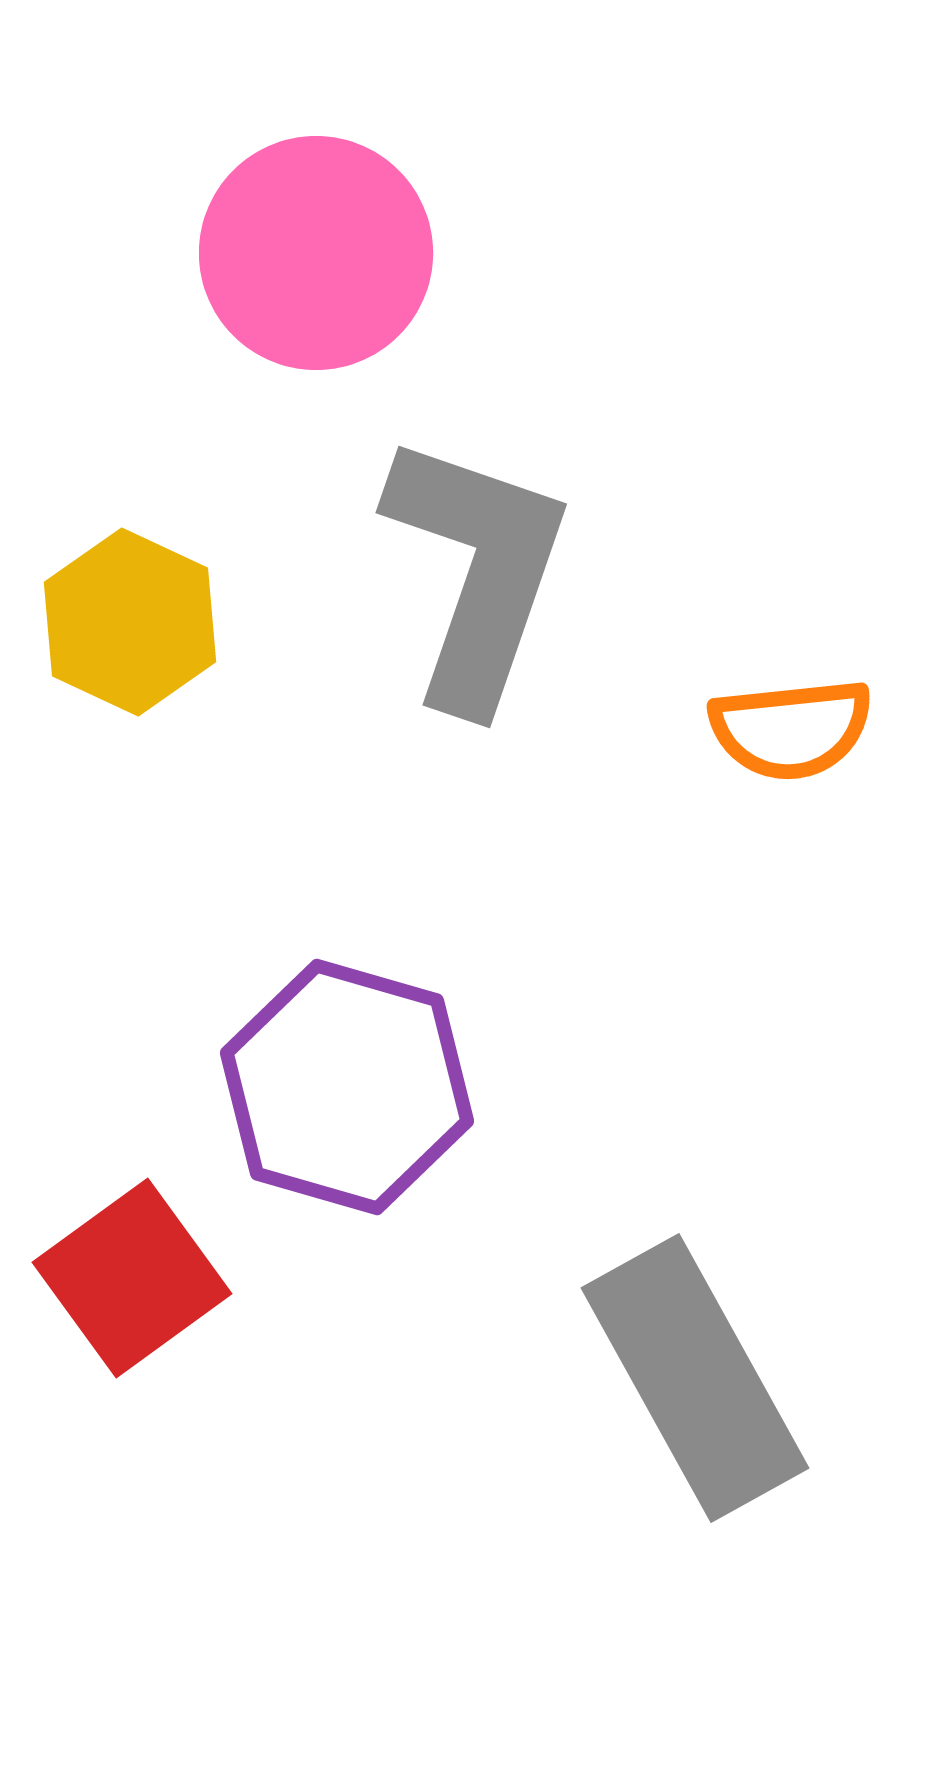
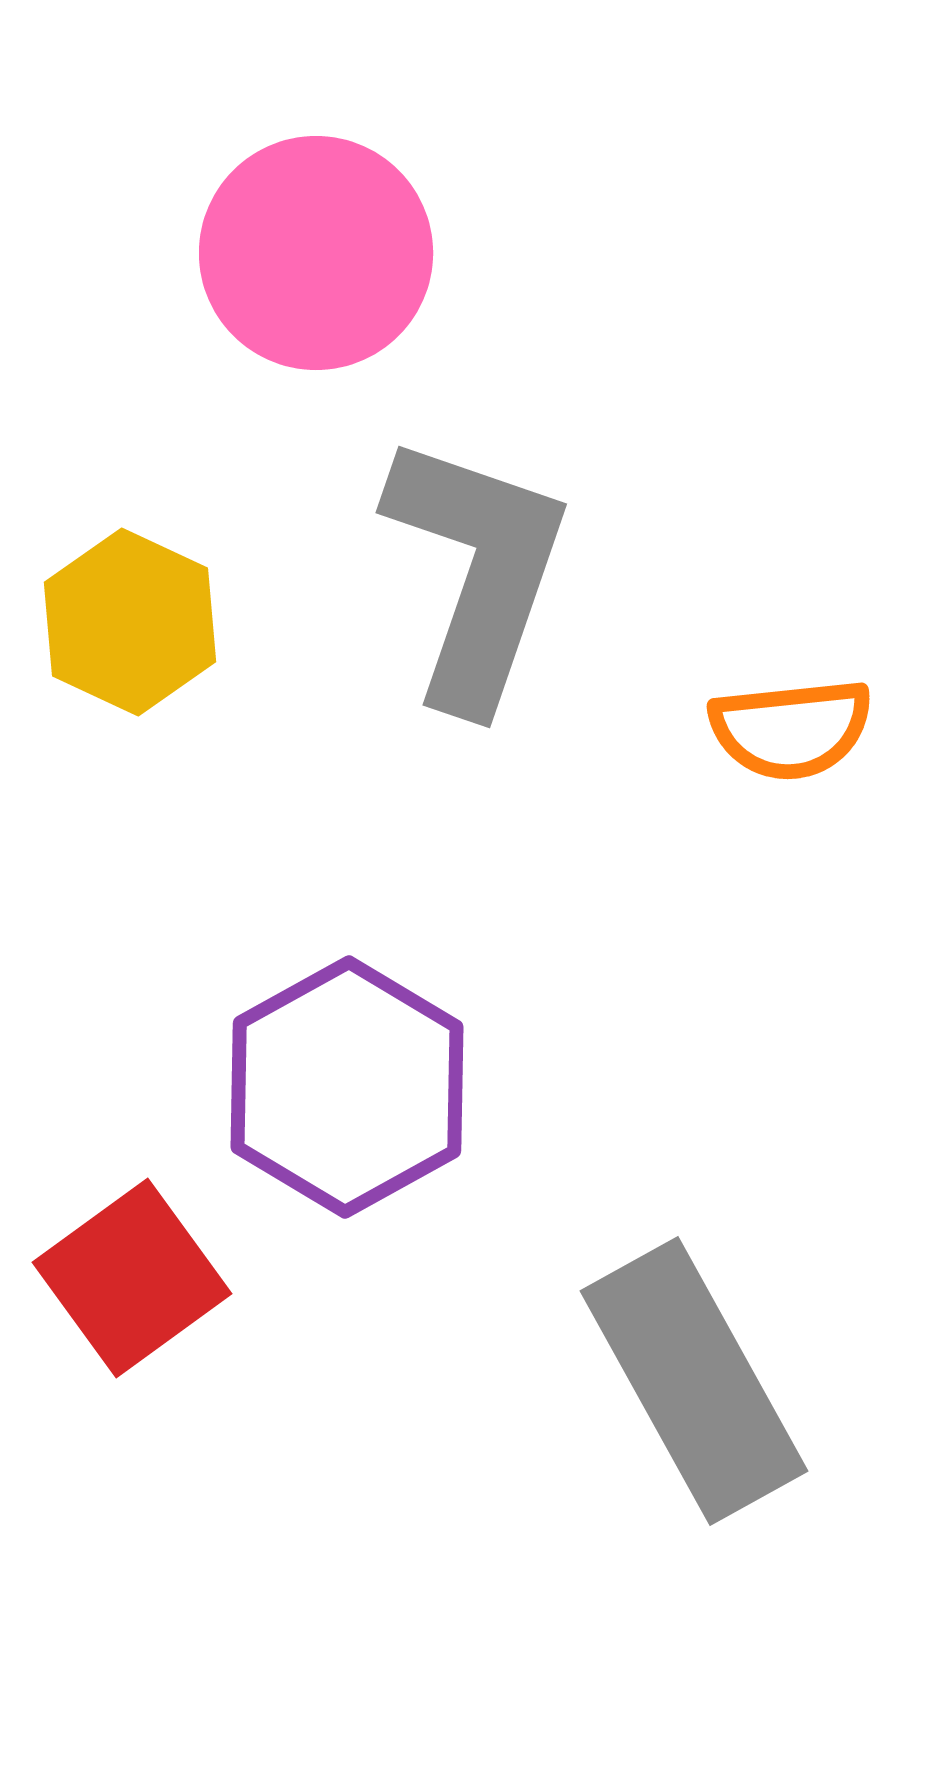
purple hexagon: rotated 15 degrees clockwise
gray rectangle: moved 1 px left, 3 px down
